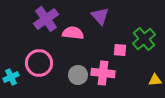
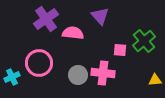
green cross: moved 2 px down
cyan cross: moved 1 px right
